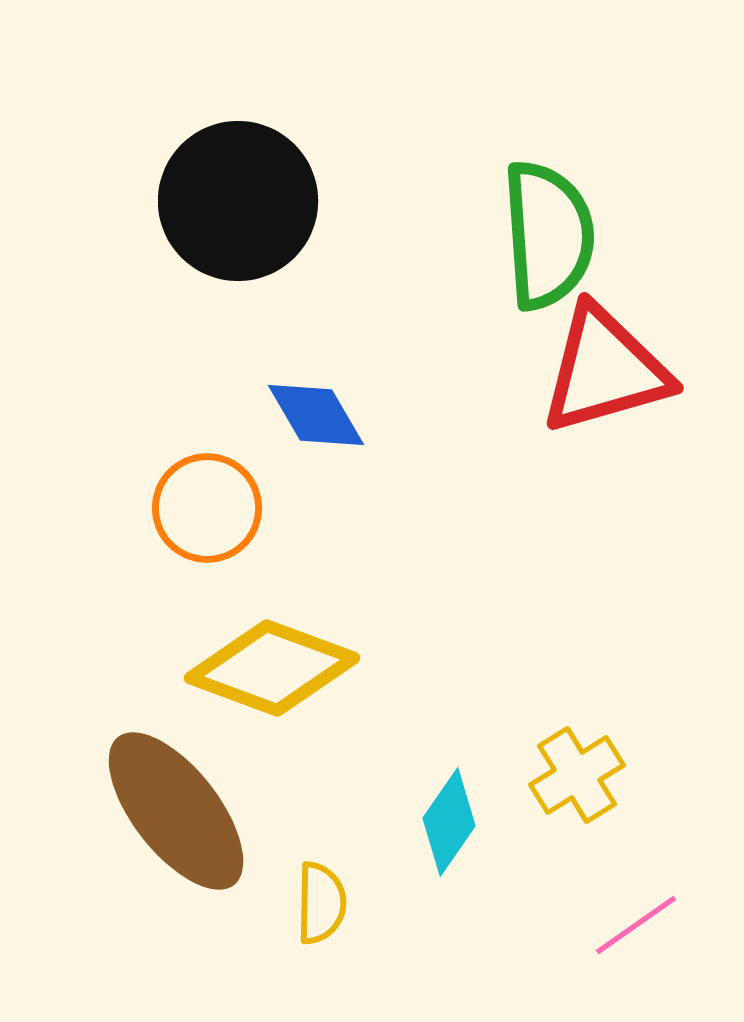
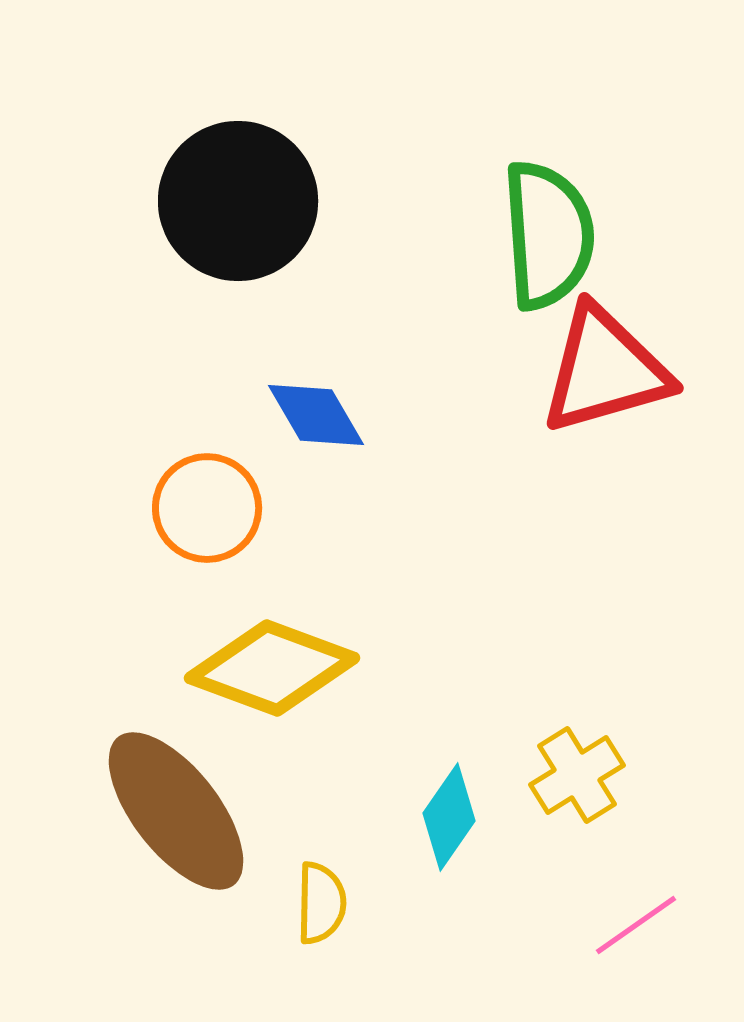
cyan diamond: moved 5 px up
